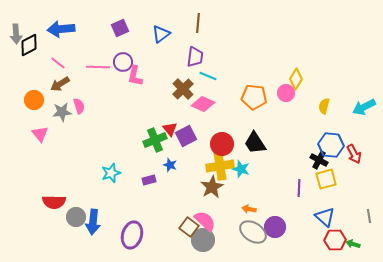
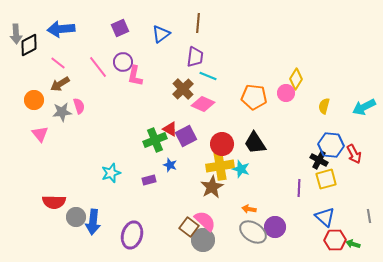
pink line at (98, 67): rotated 50 degrees clockwise
red triangle at (170, 129): rotated 21 degrees counterclockwise
